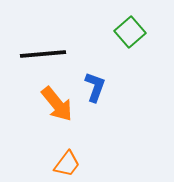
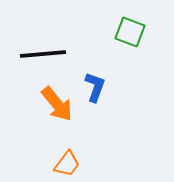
green square: rotated 28 degrees counterclockwise
